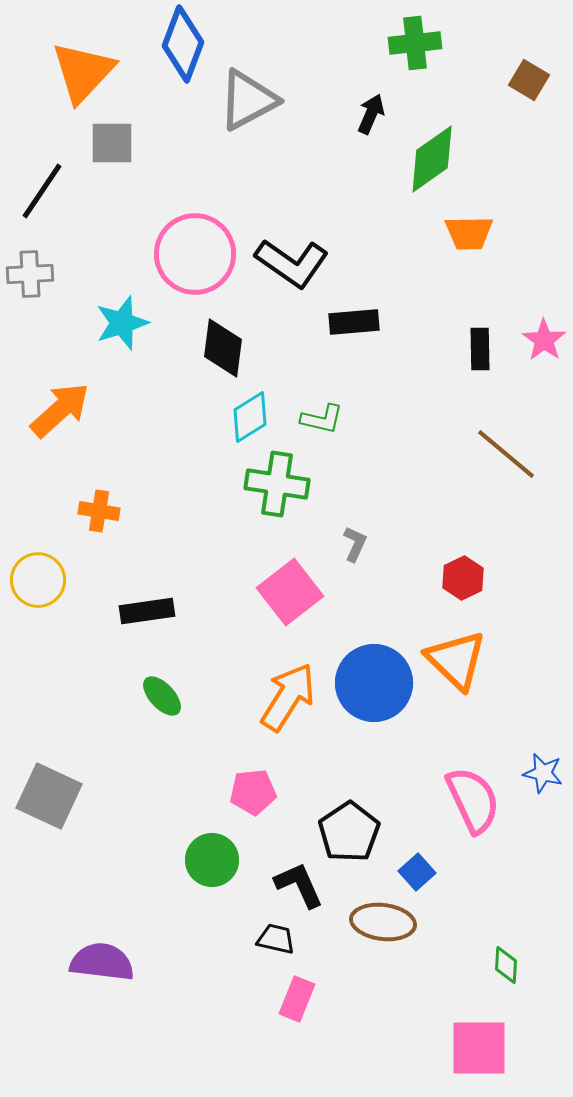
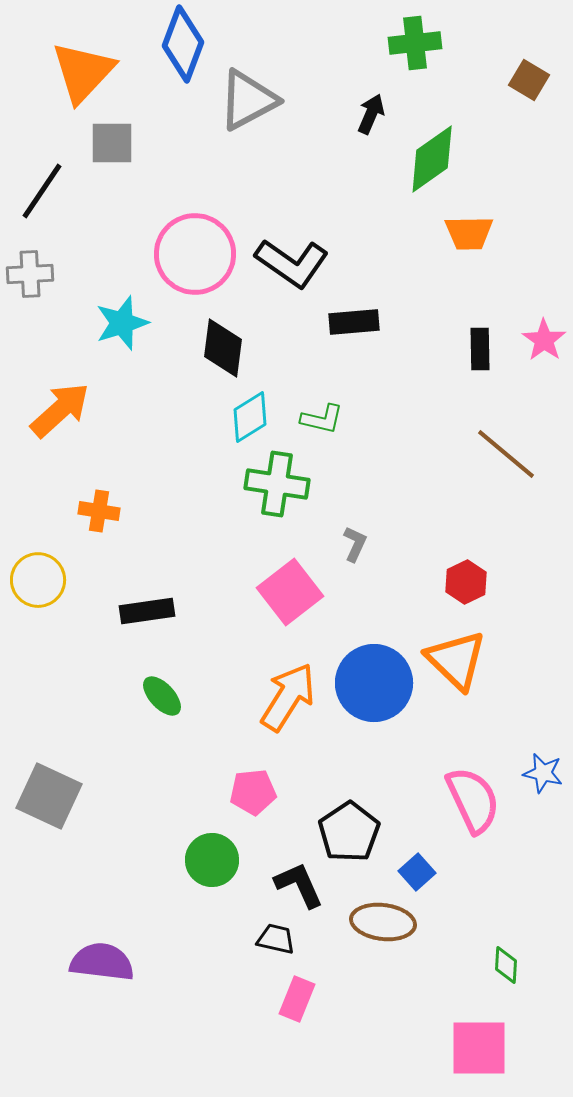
red hexagon at (463, 578): moved 3 px right, 4 px down
